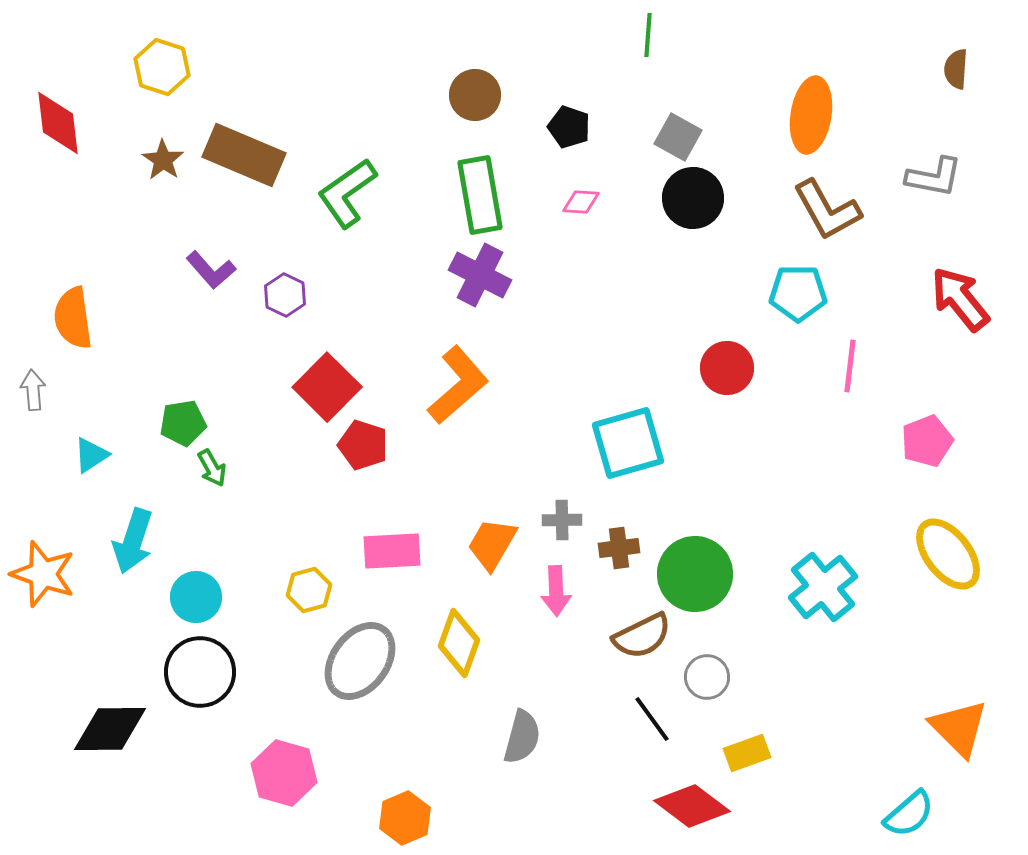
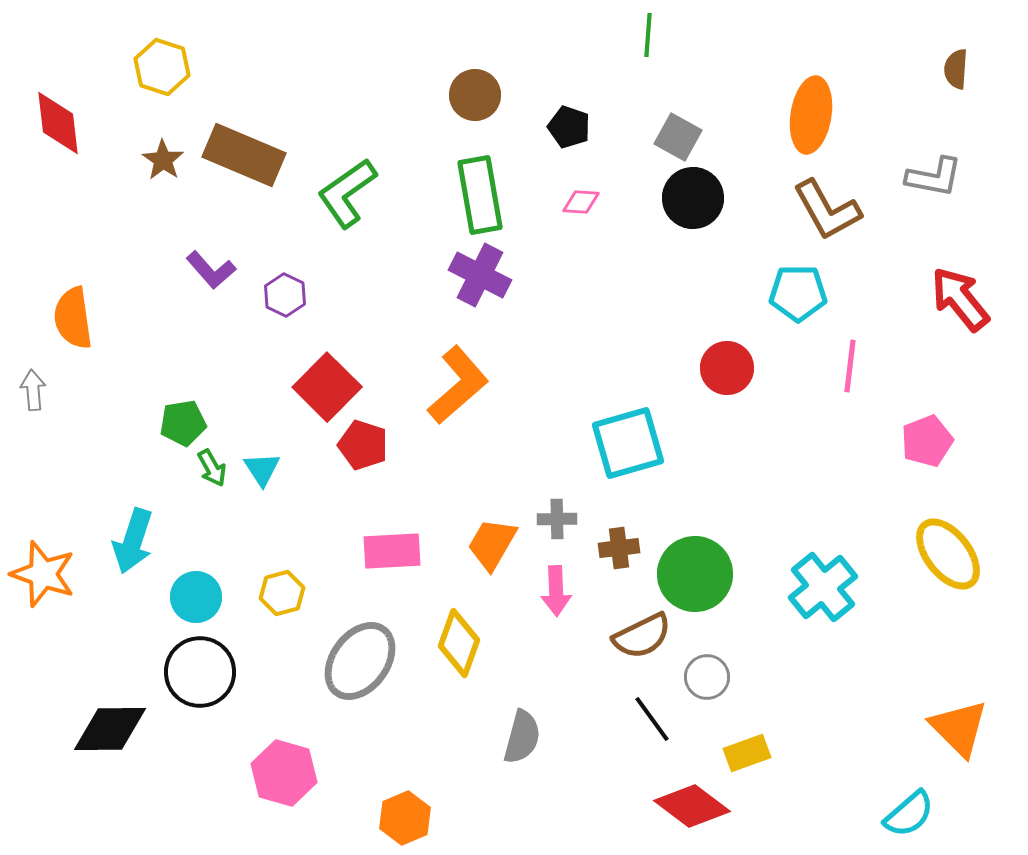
cyan triangle at (91, 455): moved 171 px right, 14 px down; rotated 30 degrees counterclockwise
gray cross at (562, 520): moved 5 px left, 1 px up
yellow hexagon at (309, 590): moved 27 px left, 3 px down
